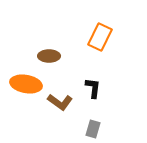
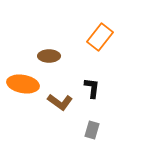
orange rectangle: rotated 12 degrees clockwise
orange ellipse: moved 3 px left
black L-shape: moved 1 px left
gray rectangle: moved 1 px left, 1 px down
